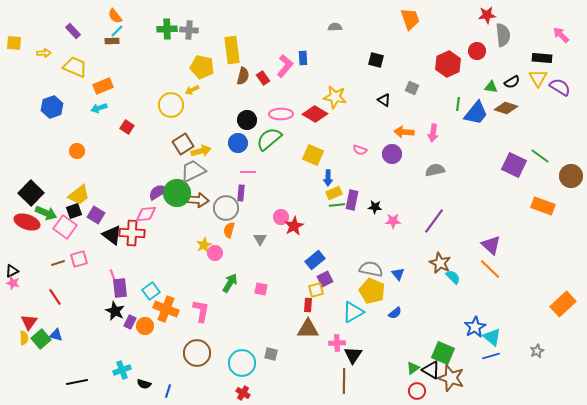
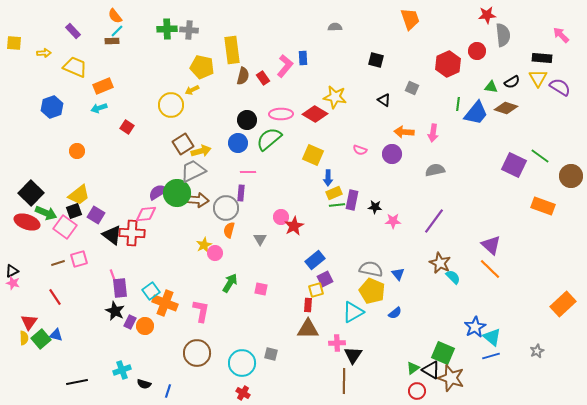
orange cross at (166, 309): moved 1 px left, 6 px up
